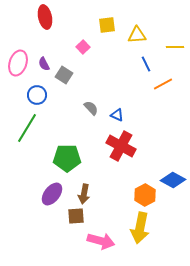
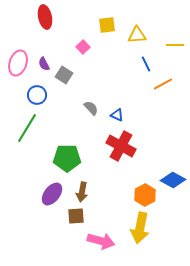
yellow line: moved 2 px up
brown arrow: moved 2 px left, 2 px up
